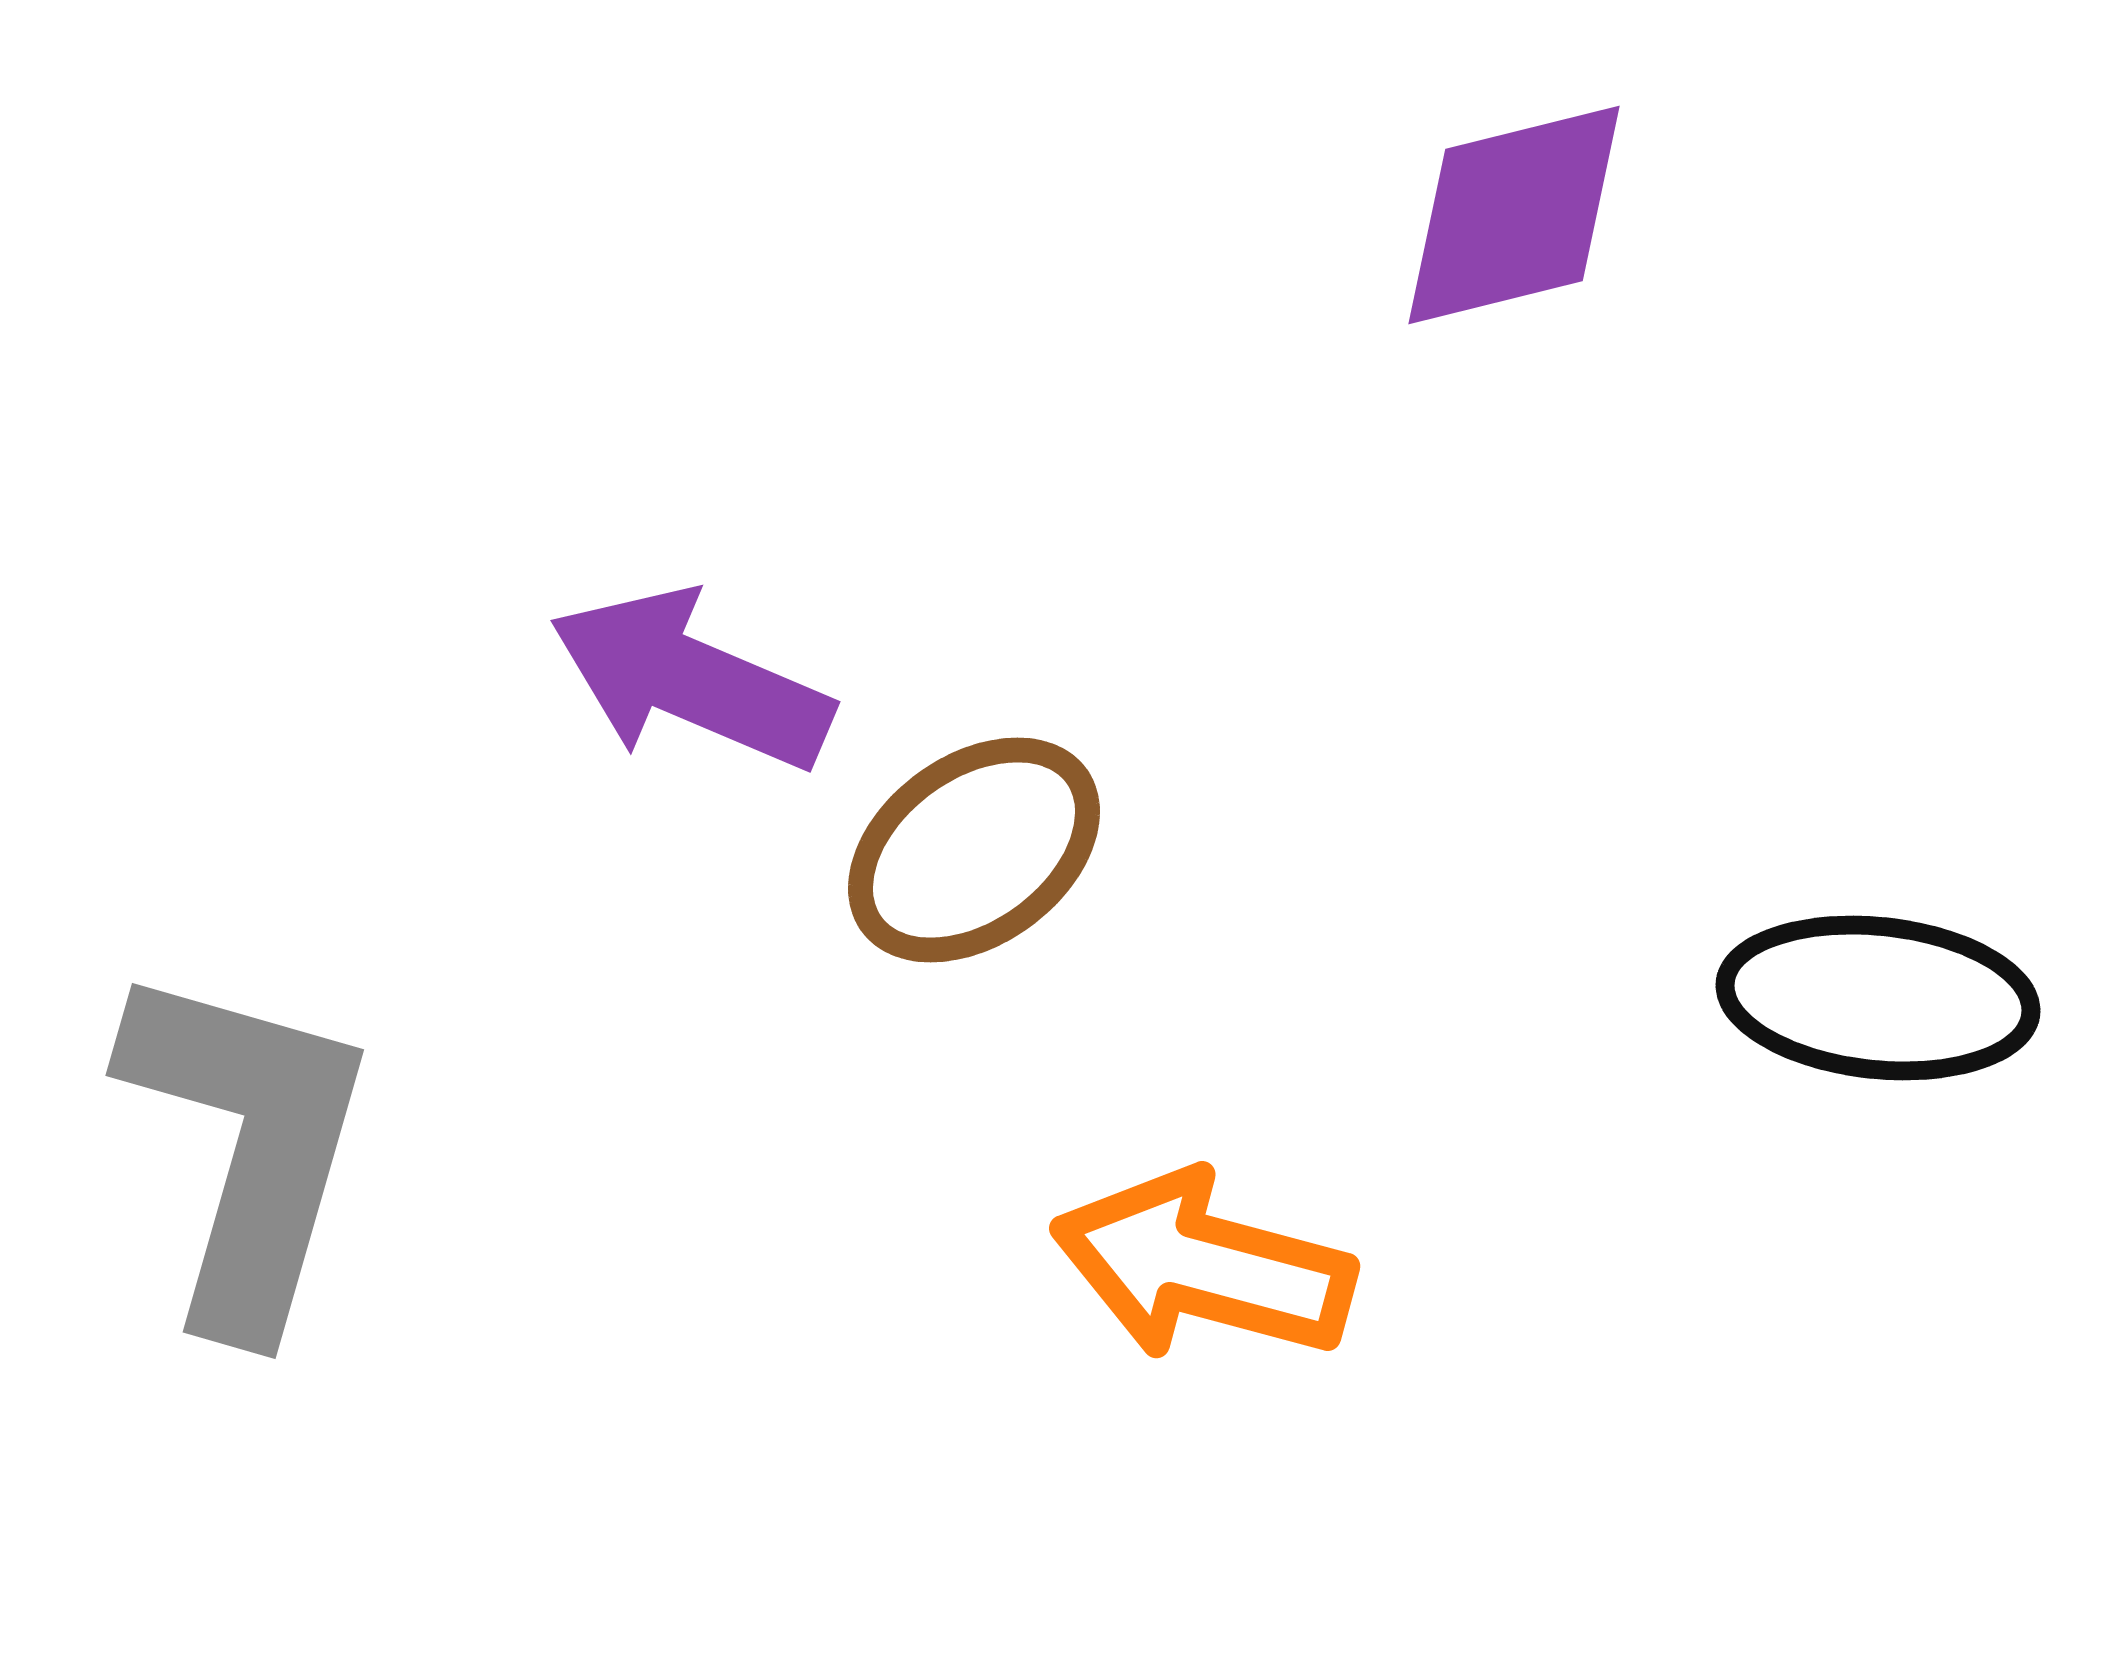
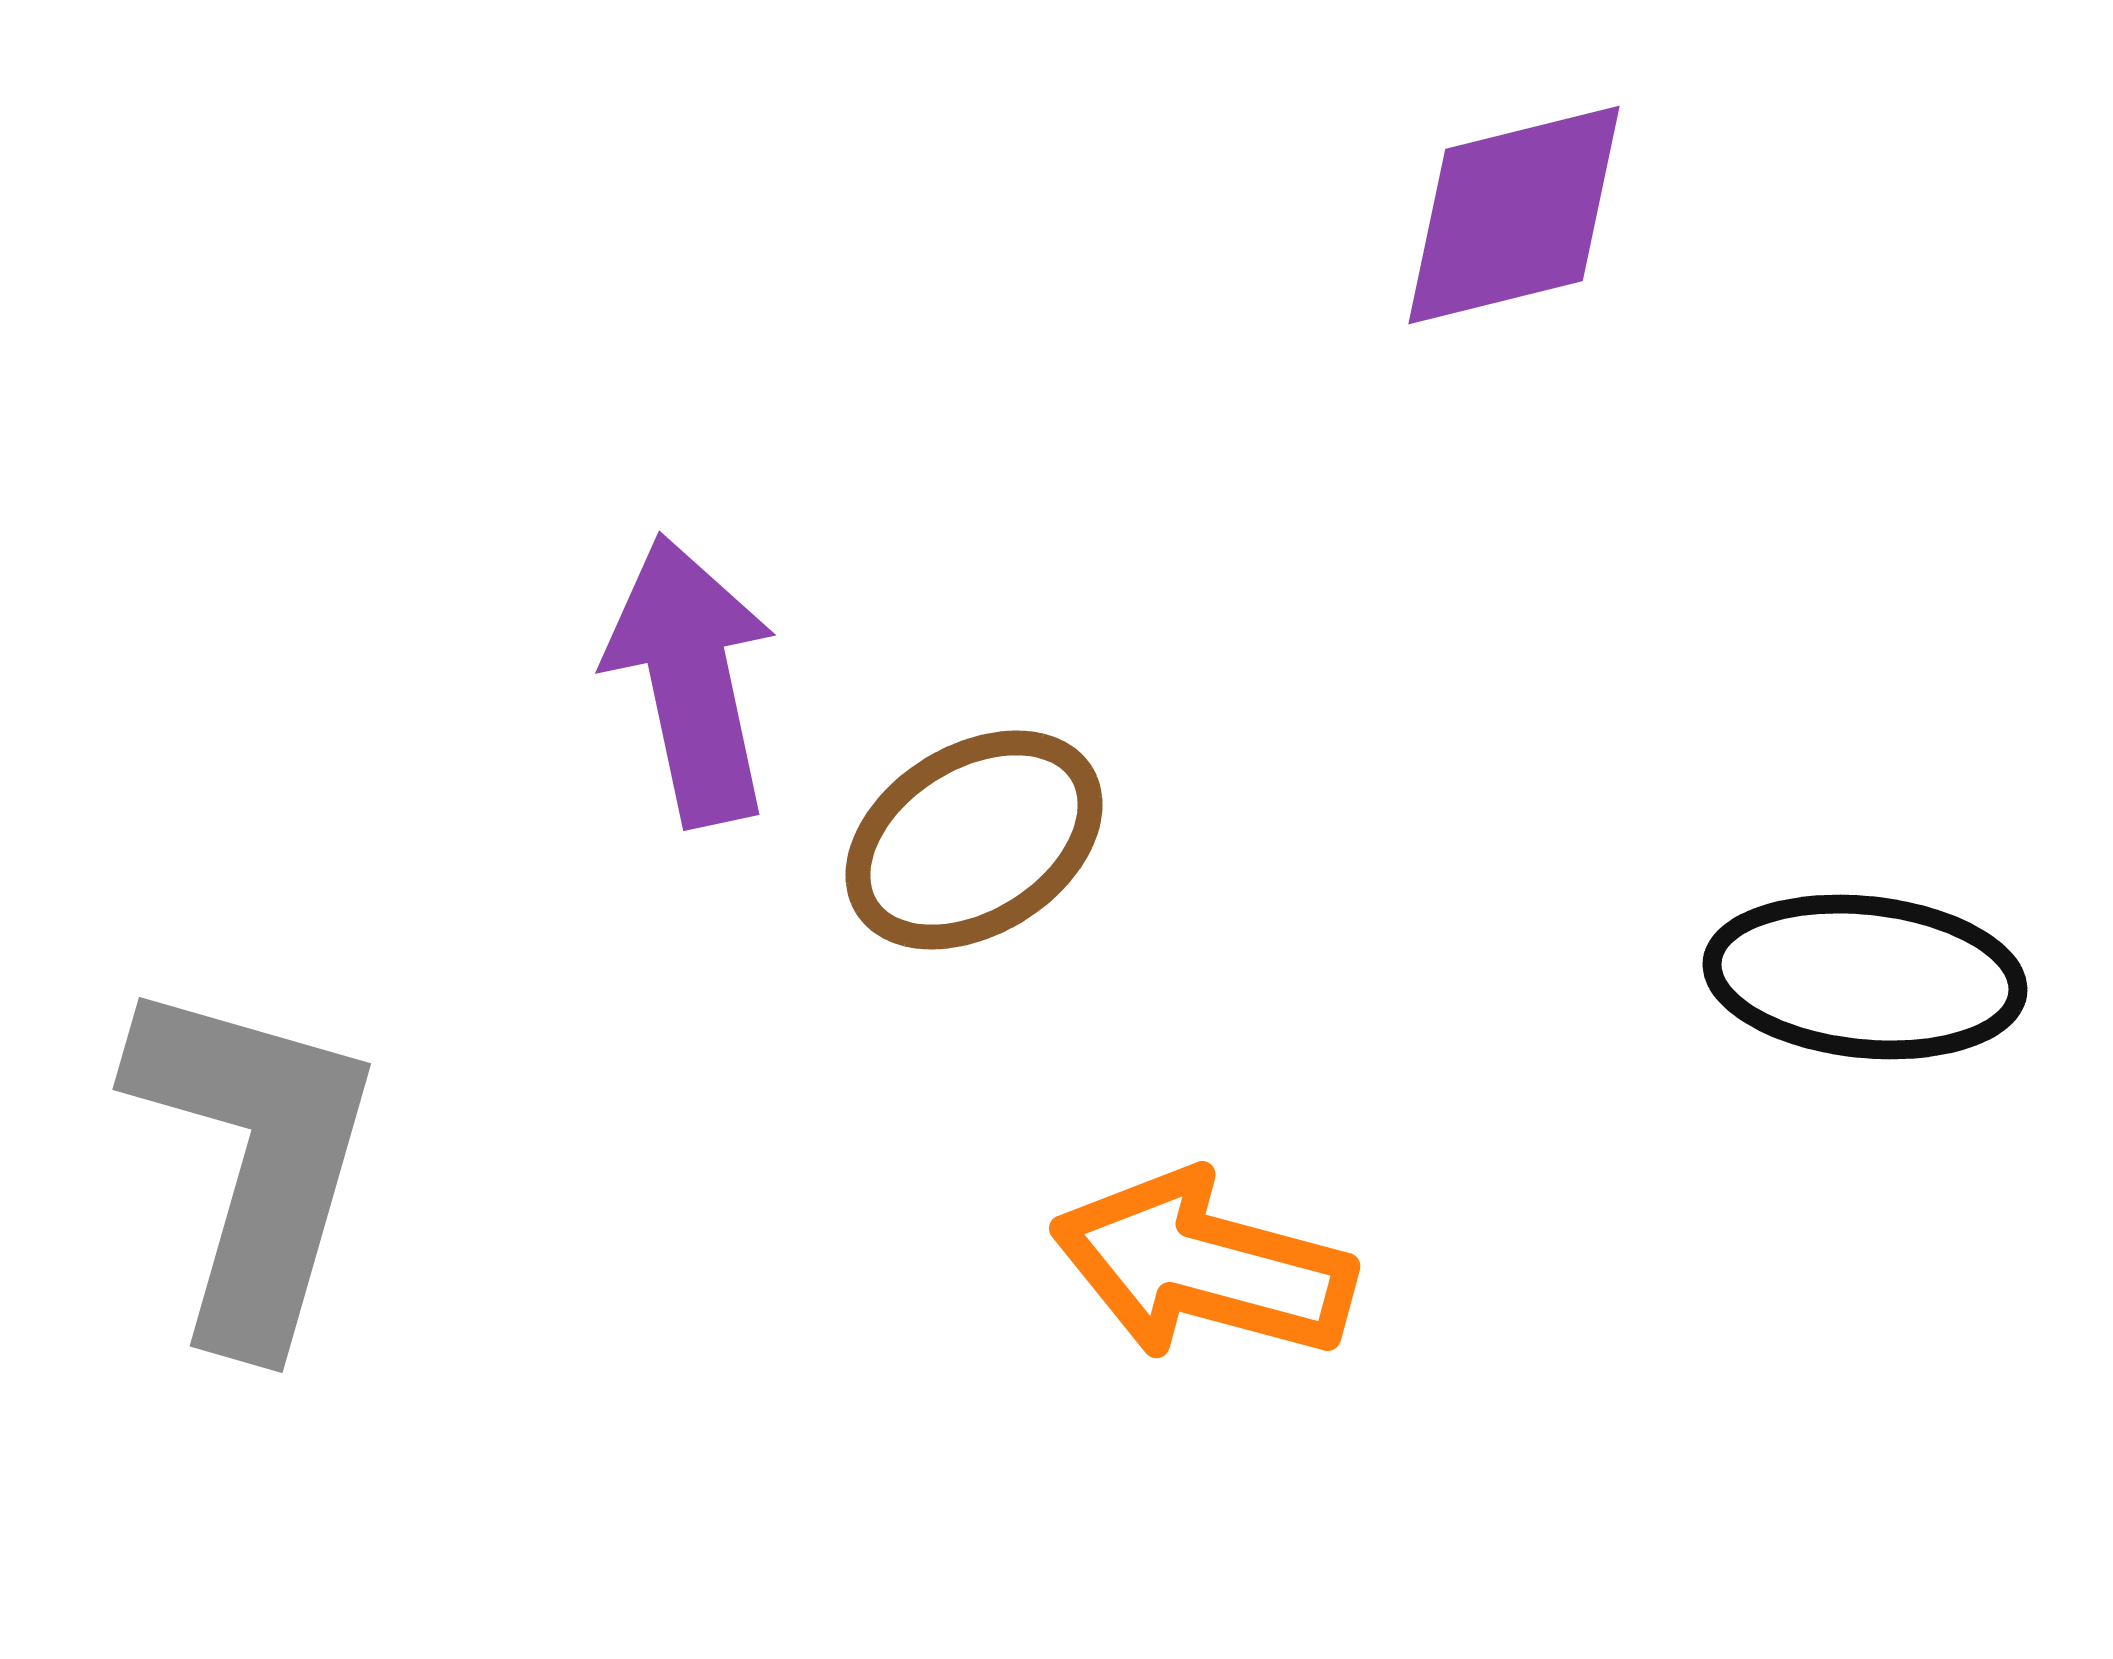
purple arrow: rotated 55 degrees clockwise
brown ellipse: moved 10 px up; rotated 4 degrees clockwise
black ellipse: moved 13 px left, 21 px up
gray L-shape: moved 7 px right, 14 px down
